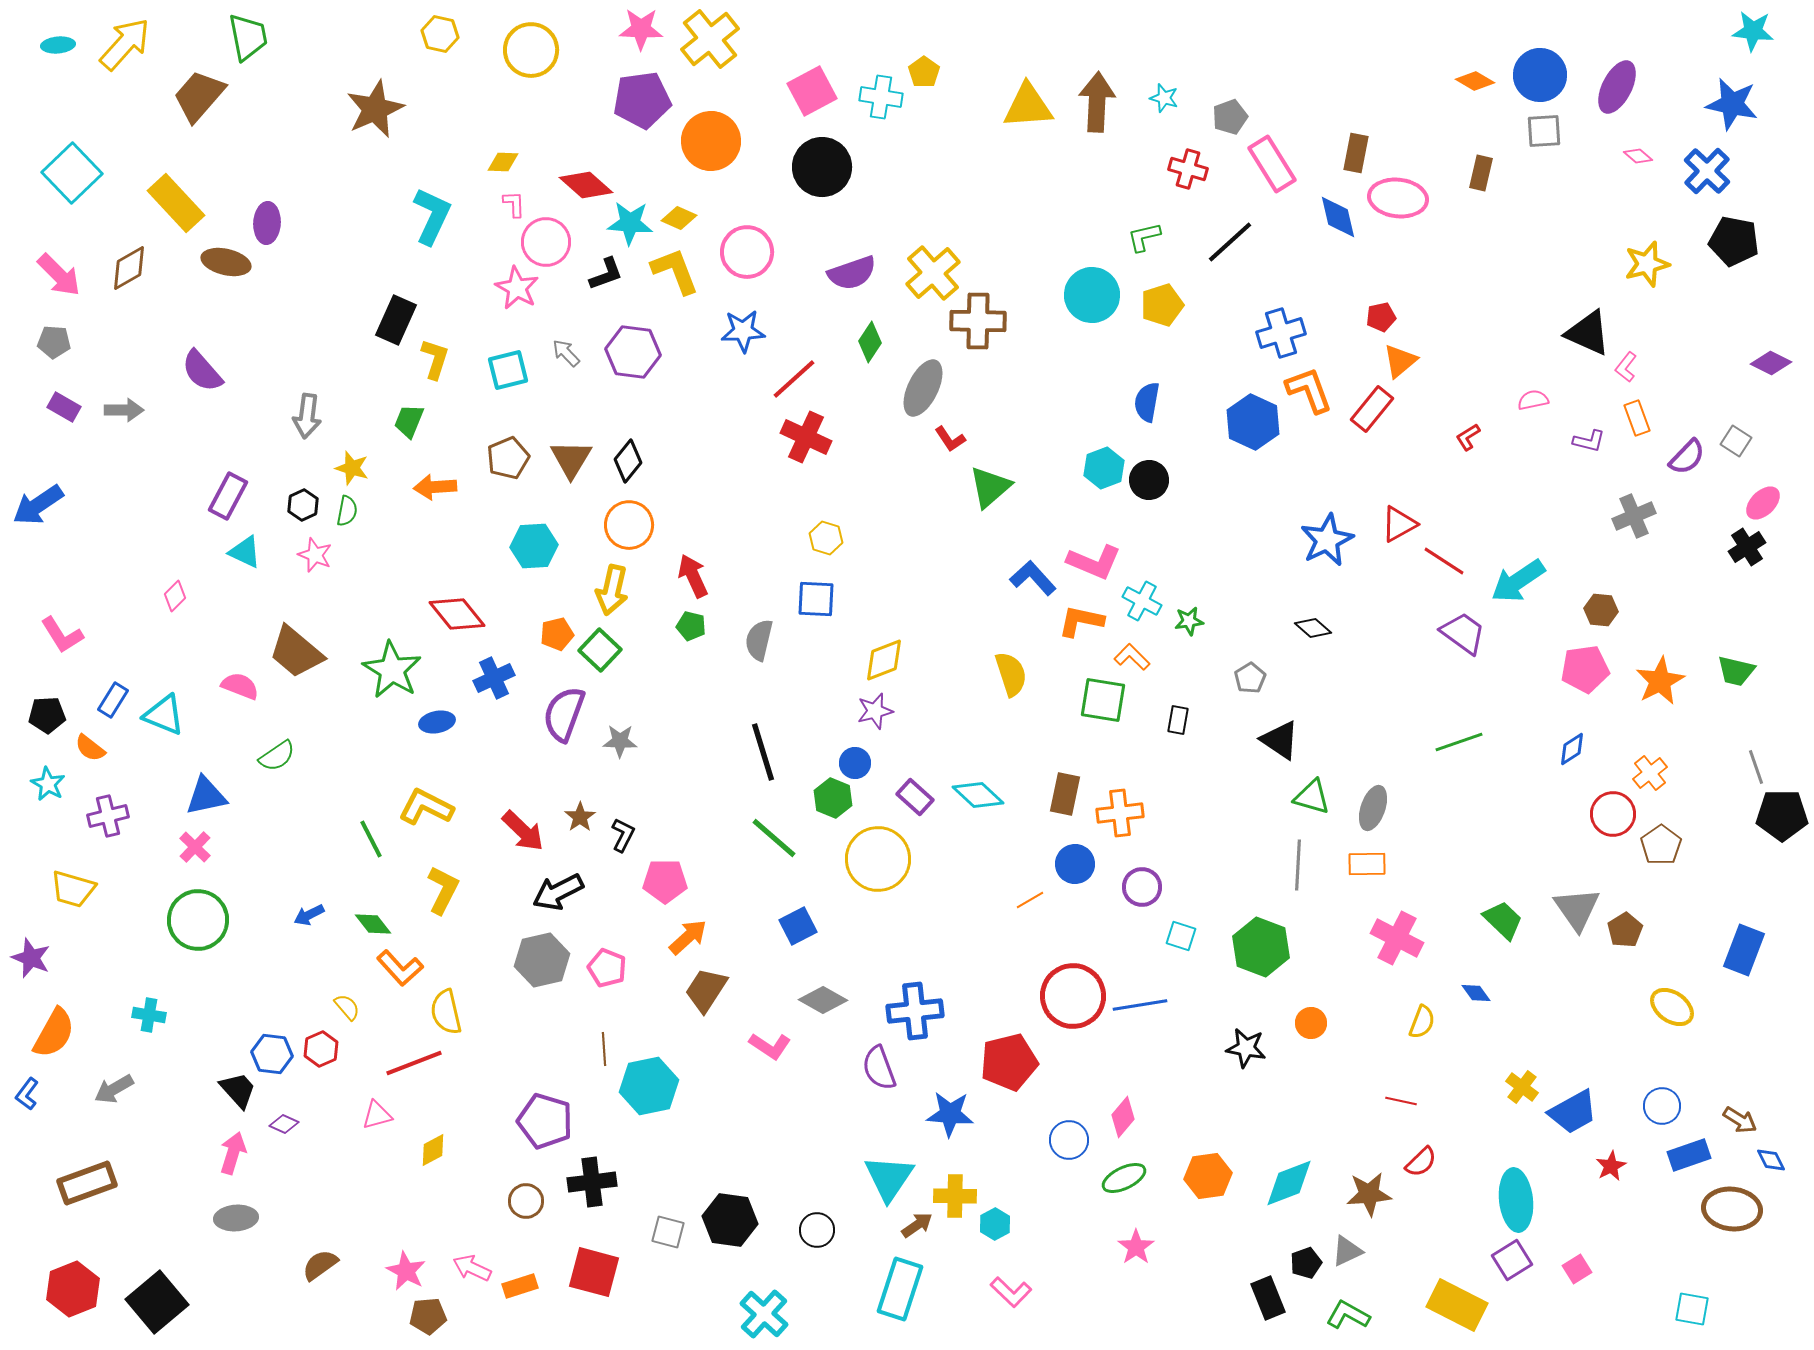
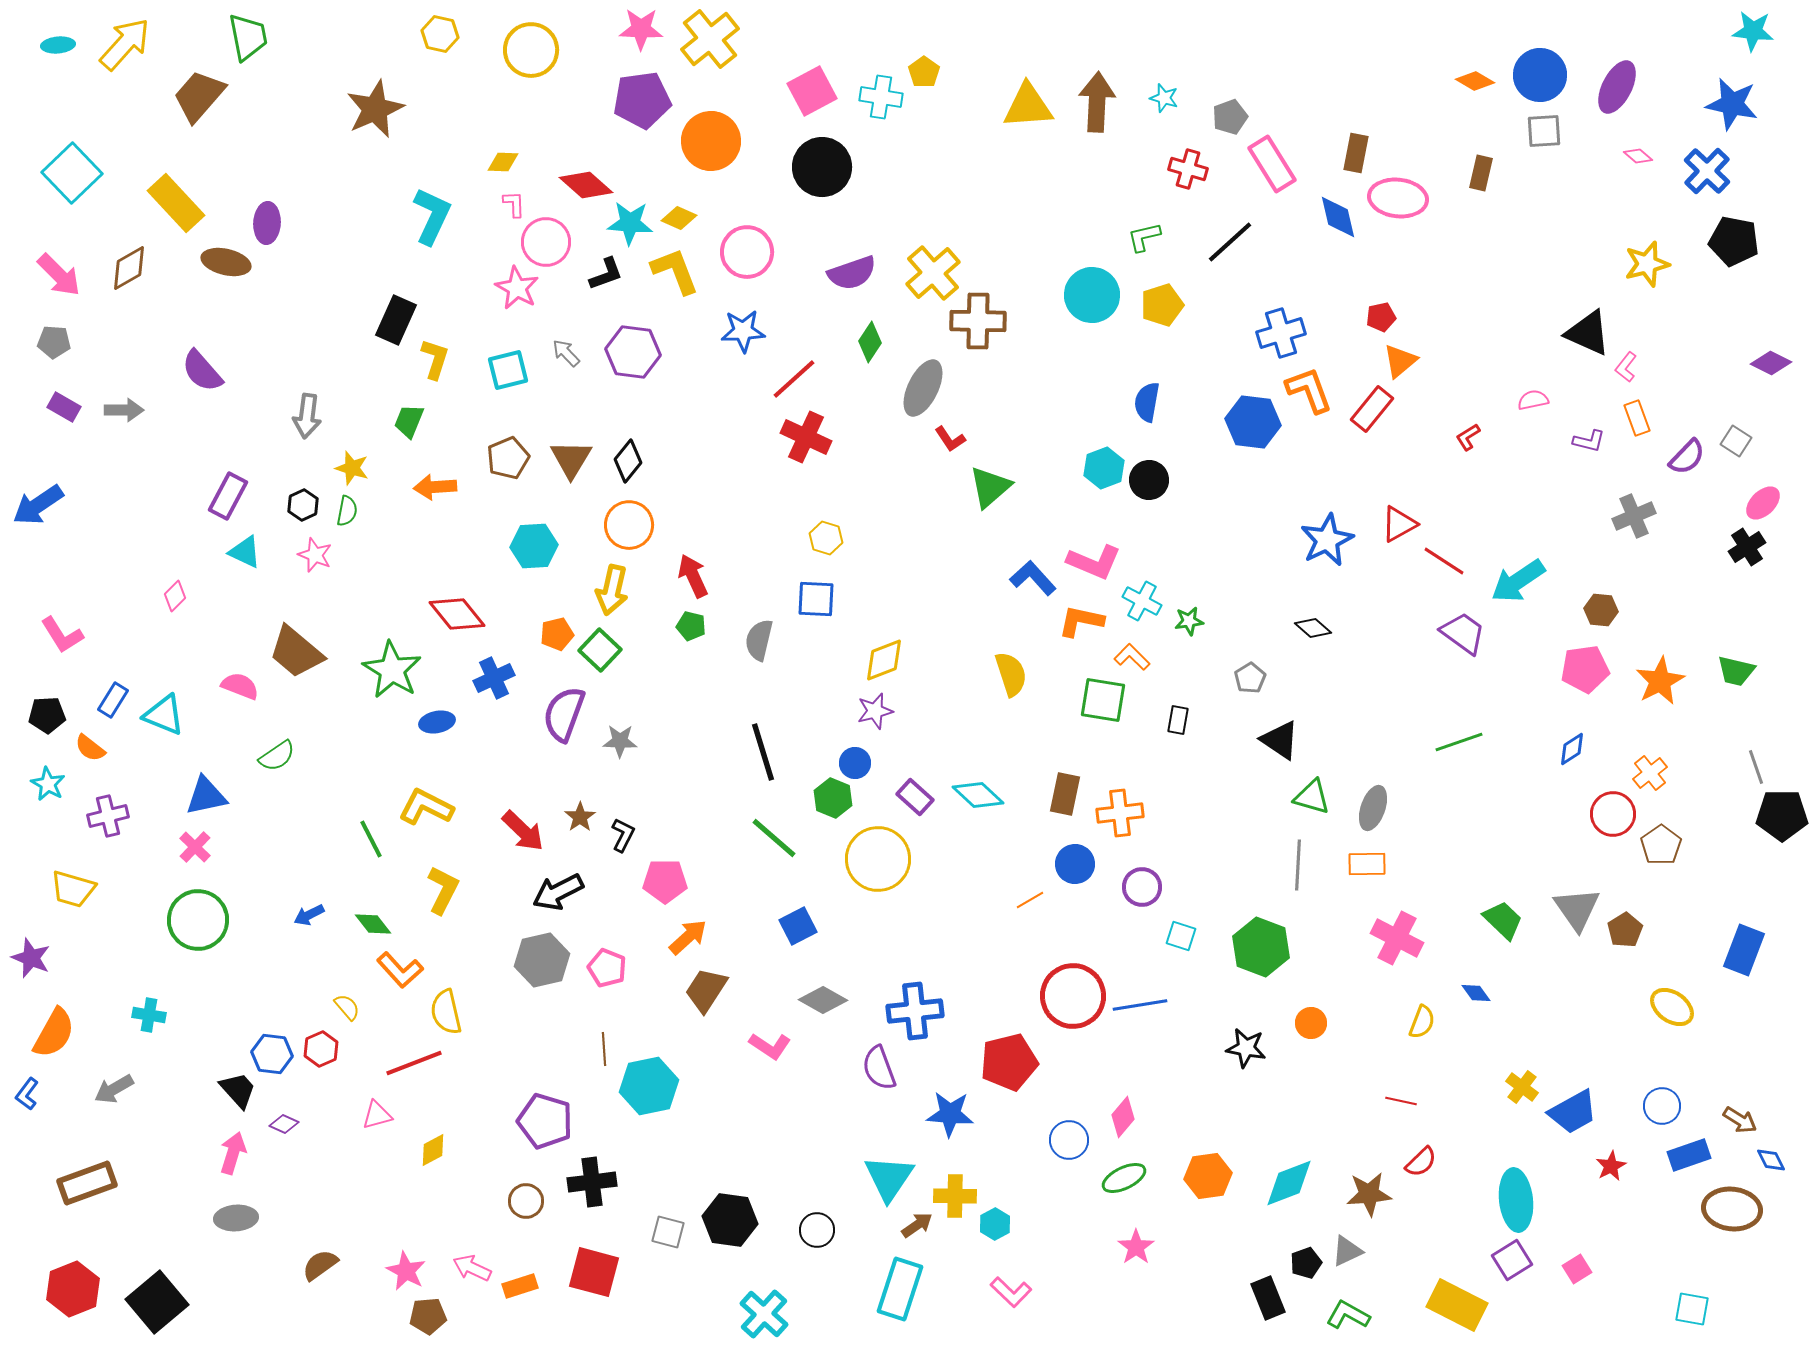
blue hexagon at (1253, 422): rotated 18 degrees counterclockwise
orange L-shape at (400, 968): moved 2 px down
